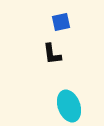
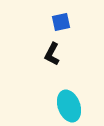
black L-shape: rotated 35 degrees clockwise
